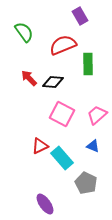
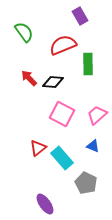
red triangle: moved 2 px left, 2 px down; rotated 12 degrees counterclockwise
